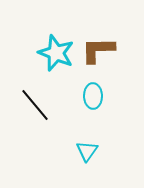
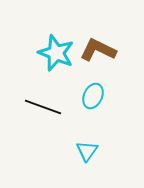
brown L-shape: rotated 27 degrees clockwise
cyan ellipse: rotated 25 degrees clockwise
black line: moved 8 px right, 2 px down; rotated 30 degrees counterclockwise
